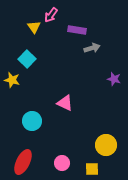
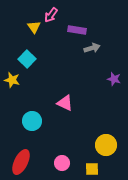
red ellipse: moved 2 px left
